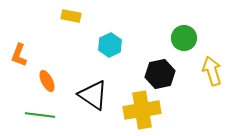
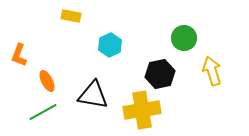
black triangle: rotated 24 degrees counterclockwise
green line: moved 3 px right, 3 px up; rotated 36 degrees counterclockwise
